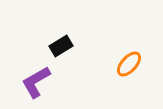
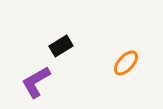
orange ellipse: moved 3 px left, 1 px up
